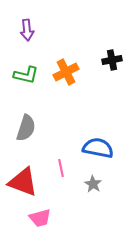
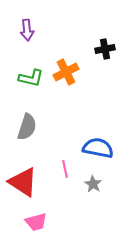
black cross: moved 7 px left, 11 px up
green L-shape: moved 5 px right, 3 px down
gray semicircle: moved 1 px right, 1 px up
pink line: moved 4 px right, 1 px down
red triangle: rotated 12 degrees clockwise
pink trapezoid: moved 4 px left, 4 px down
